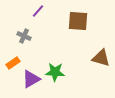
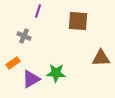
purple line: rotated 24 degrees counterclockwise
brown triangle: rotated 18 degrees counterclockwise
green star: moved 1 px right, 1 px down
